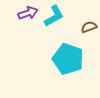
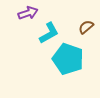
cyan L-shape: moved 5 px left, 17 px down
brown semicircle: moved 3 px left; rotated 21 degrees counterclockwise
